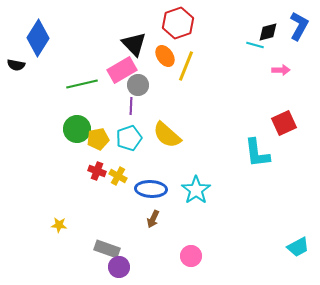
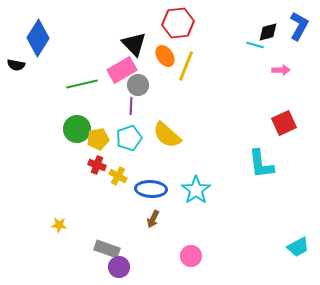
red hexagon: rotated 12 degrees clockwise
cyan L-shape: moved 4 px right, 11 px down
red cross: moved 6 px up
